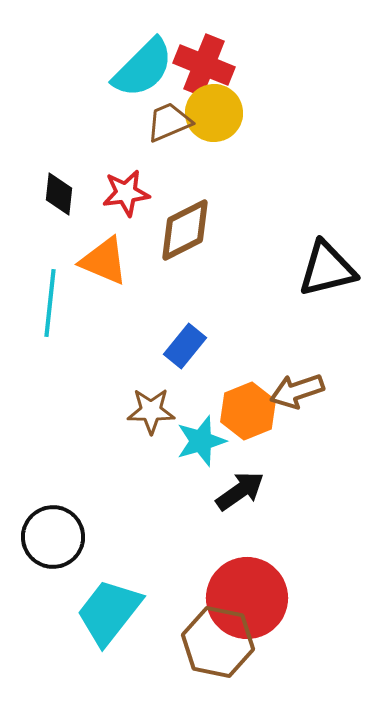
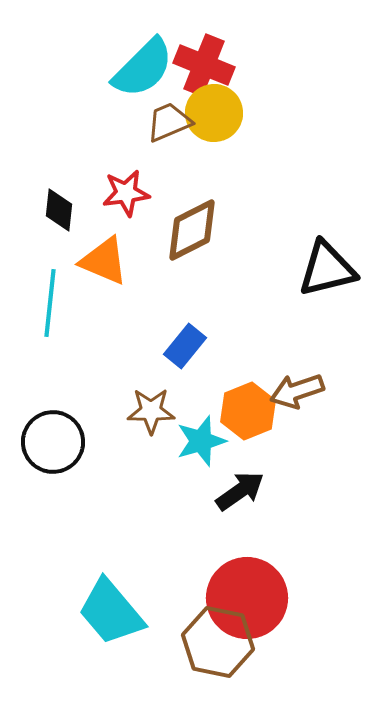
black diamond: moved 16 px down
brown diamond: moved 7 px right
black circle: moved 95 px up
cyan trapezoid: moved 2 px right; rotated 78 degrees counterclockwise
